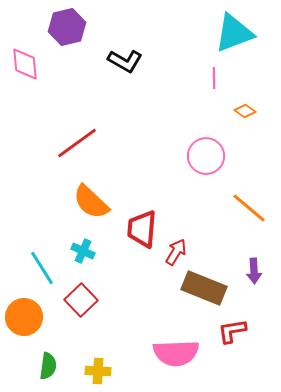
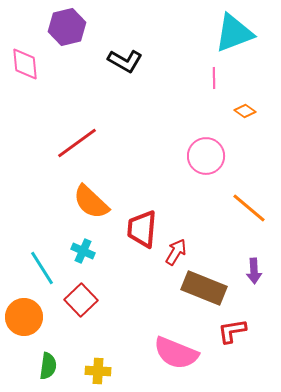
pink semicircle: rotated 24 degrees clockwise
